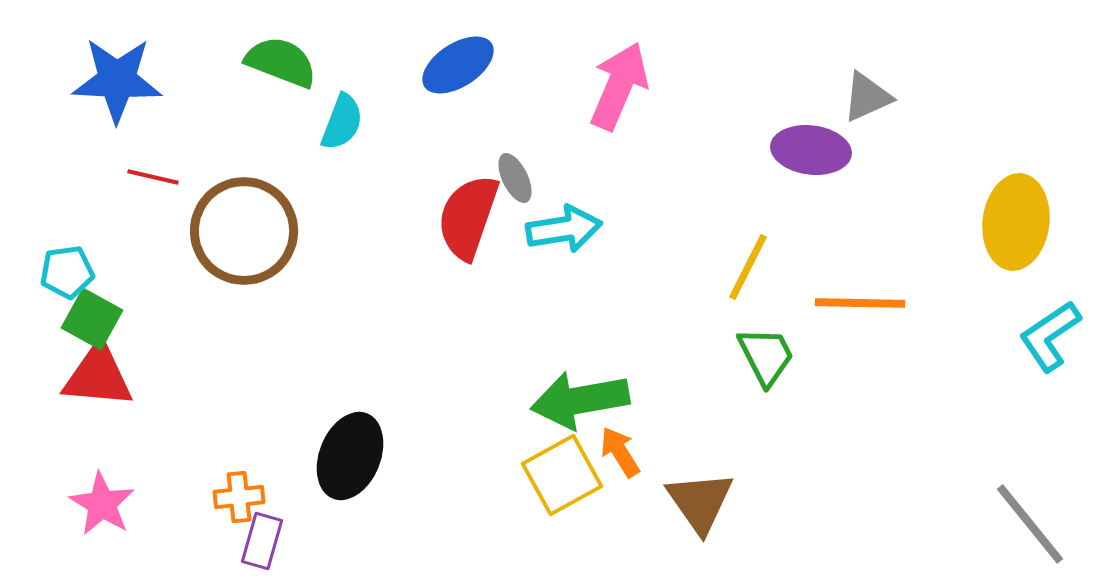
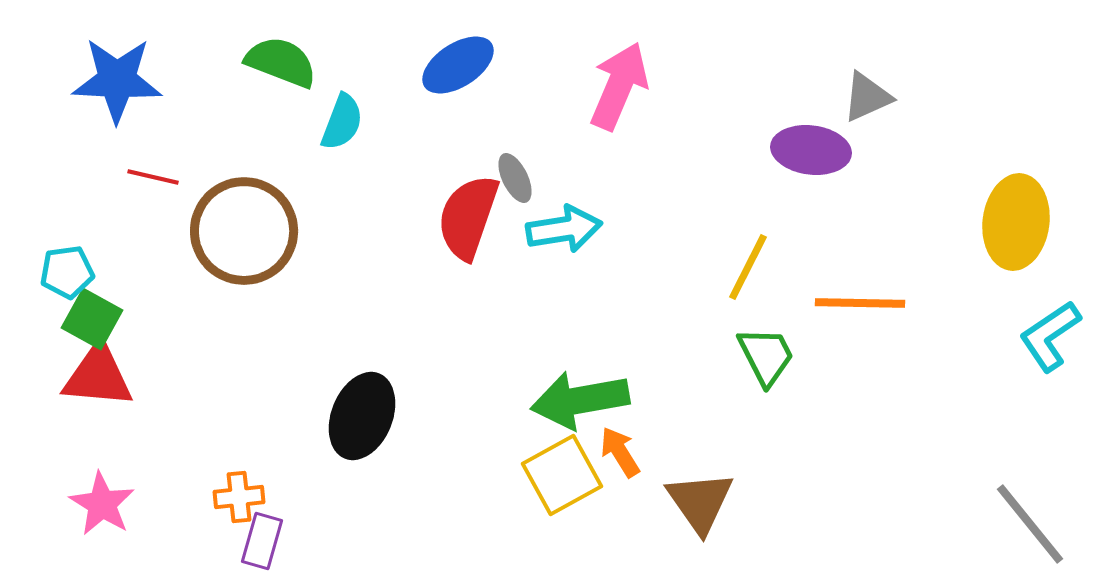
black ellipse: moved 12 px right, 40 px up
